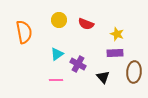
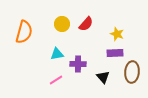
yellow circle: moved 3 px right, 4 px down
red semicircle: rotated 70 degrees counterclockwise
orange semicircle: rotated 25 degrees clockwise
cyan triangle: rotated 24 degrees clockwise
purple cross: rotated 28 degrees counterclockwise
brown ellipse: moved 2 px left
pink line: rotated 32 degrees counterclockwise
